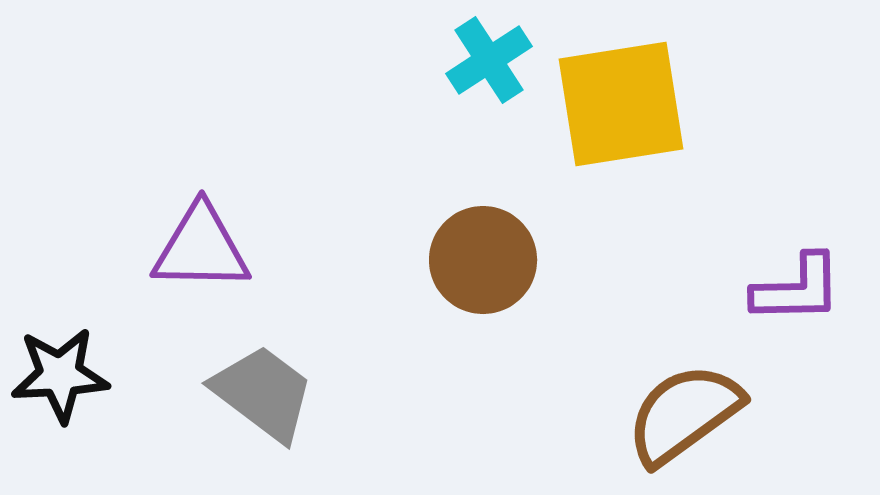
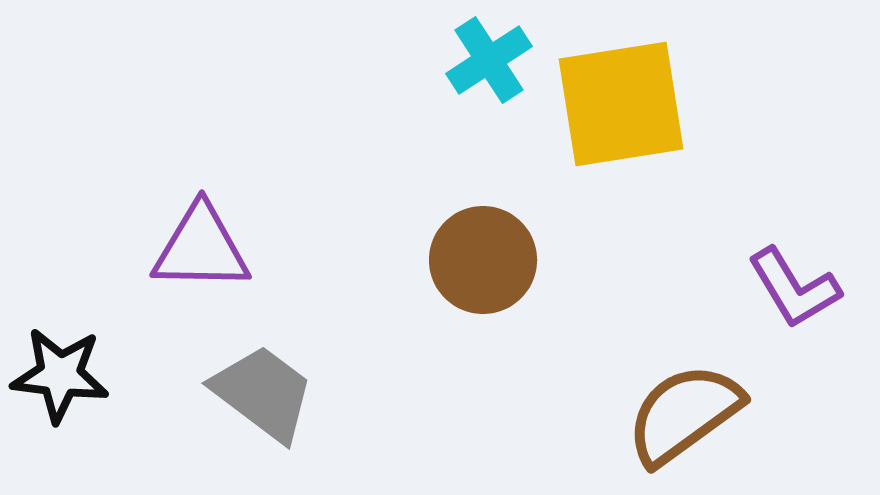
purple L-shape: moved 3 px left, 1 px up; rotated 60 degrees clockwise
black star: rotated 10 degrees clockwise
